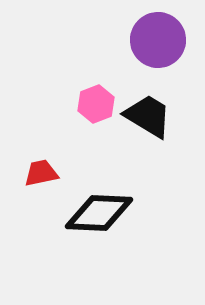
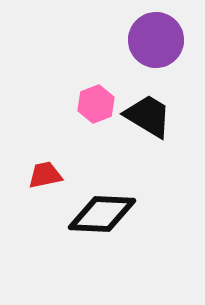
purple circle: moved 2 px left
red trapezoid: moved 4 px right, 2 px down
black diamond: moved 3 px right, 1 px down
